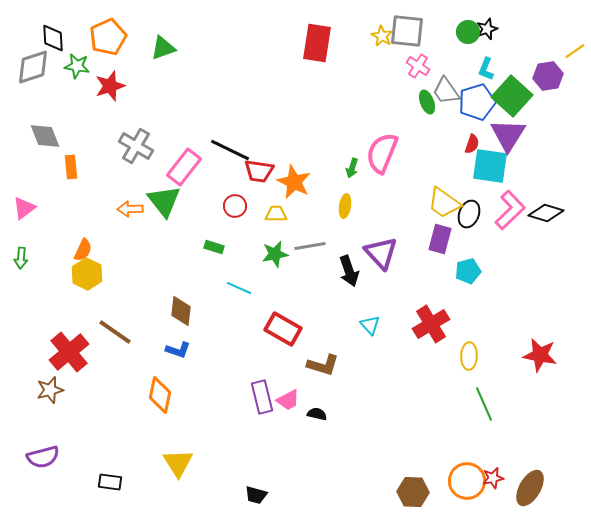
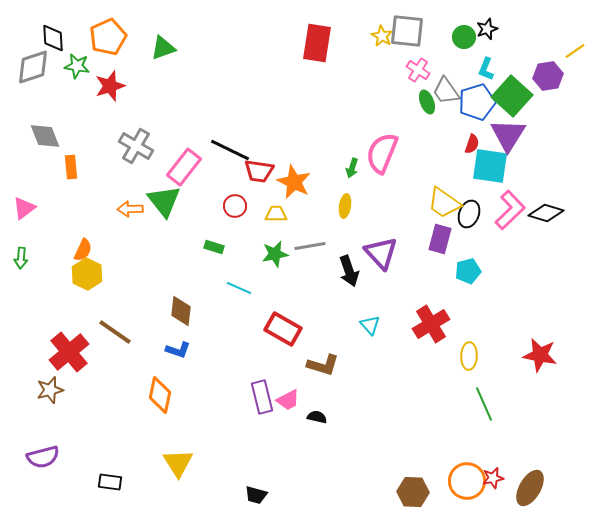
green circle at (468, 32): moved 4 px left, 5 px down
pink cross at (418, 66): moved 4 px down
black semicircle at (317, 414): moved 3 px down
